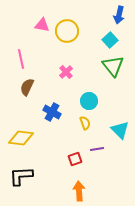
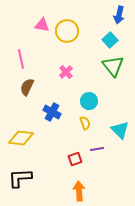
black L-shape: moved 1 px left, 2 px down
